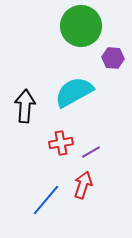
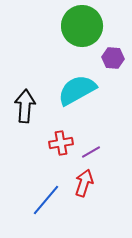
green circle: moved 1 px right
cyan semicircle: moved 3 px right, 2 px up
red arrow: moved 1 px right, 2 px up
